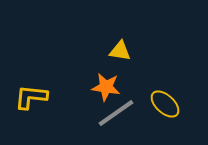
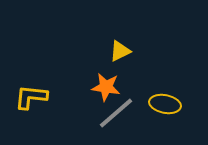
yellow triangle: rotated 35 degrees counterclockwise
yellow ellipse: rotated 32 degrees counterclockwise
gray line: rotated 6 degrees counterclockwise
